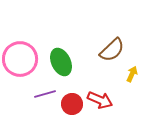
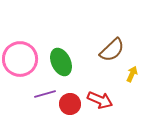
red circle: moved 2 px left
